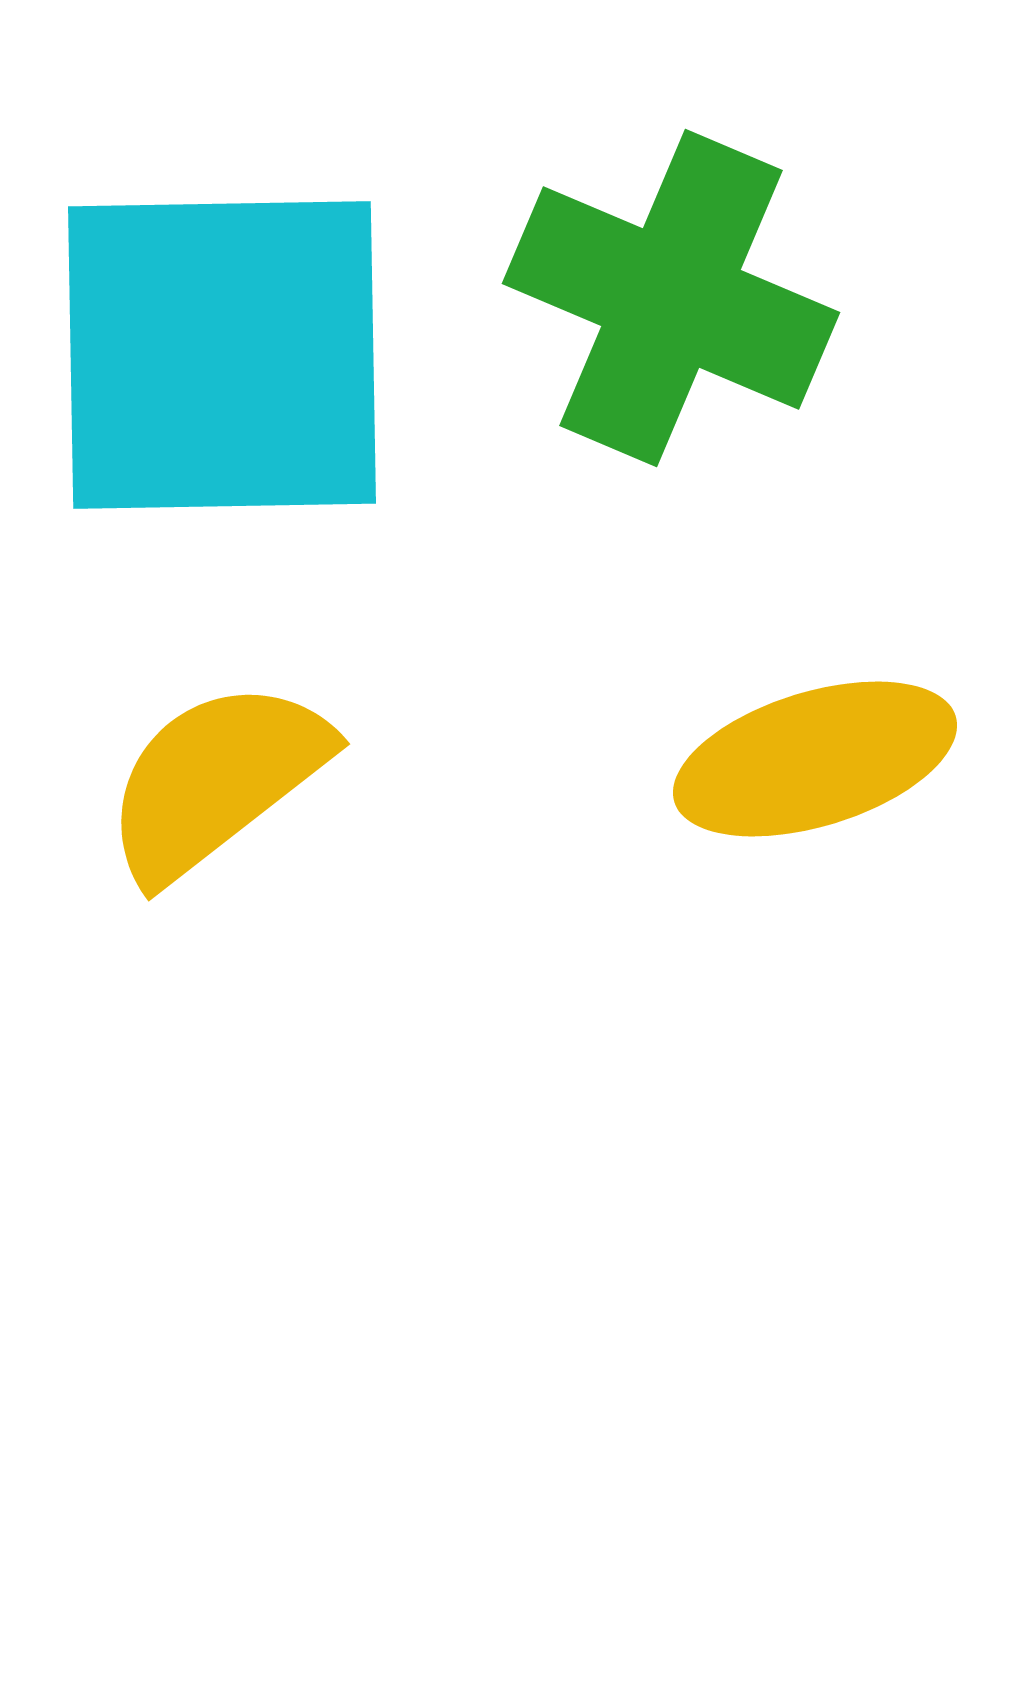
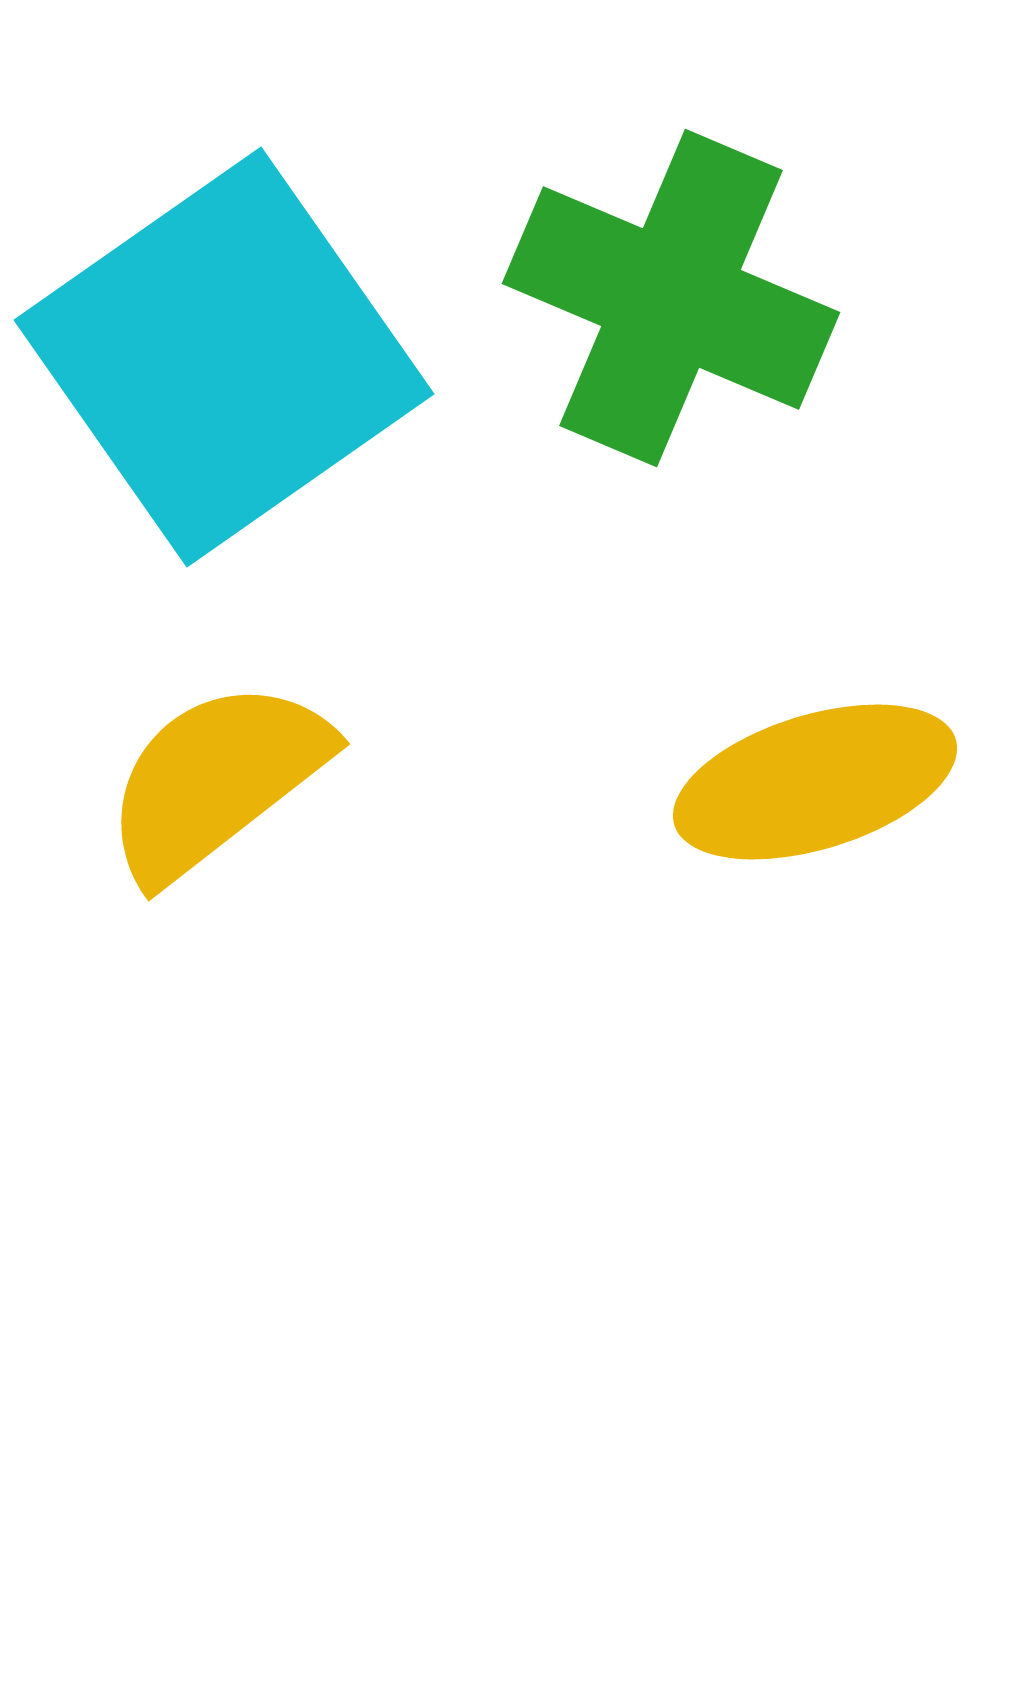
cyan square: moved 2 px right, 2 px down; rotated 34 degrees counterclockwise
yellow ellipse: moved 23 px down
